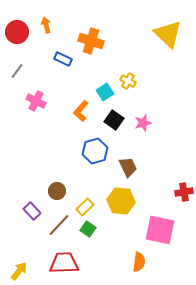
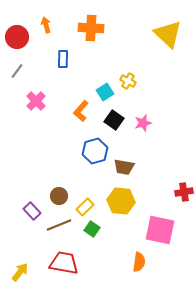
red circle: moved 5 px down
orange cross: moved 13 px up; rotated 15 degrees counterclockwise
blue rectangle: rotated 66 degrees clockwise
pink cross: rotated 18 degrees clockwise
brown trapezoid: moved 4 px left; rotated 125 degrees clockwise
brown circle: moved 2 px right, 5 px down
brown line: rotated 25 degrees clockwise
green square: moved 4 px right
red trapezoid: rotated 12 degrees clockwise
yellow arrow: moved 1 px right, 1 px down
